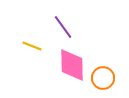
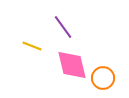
pink diamond: rotated 12 degrees counterclockwise
